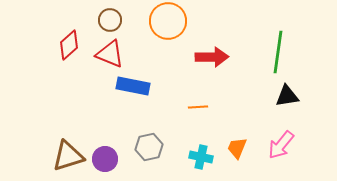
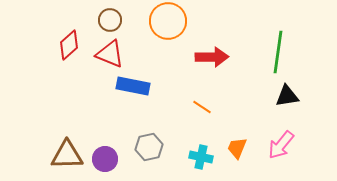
orange line: moved 4 px right; rotated 36 degrees clockwise
brown triangle: moved 1 px left, 1 px up; rotated 16 degrees clockwise
